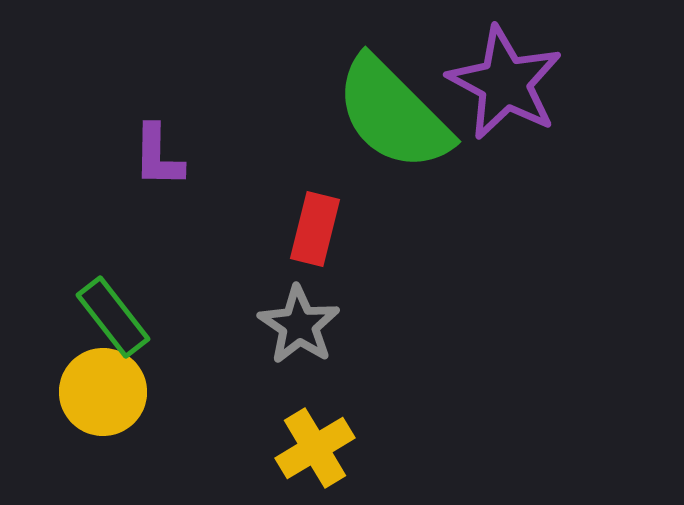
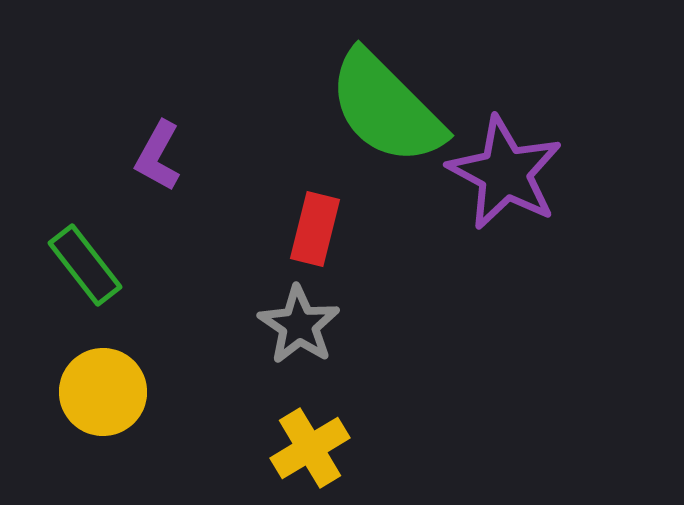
purple star: moved 90 px down
green semicircle: moved 7 px left, 6 px up
purple L-shape: rotated 28 degrees clockwise
green rectangle: moved 28 px left, 52 px up
yellow cross: moved 5 px left
